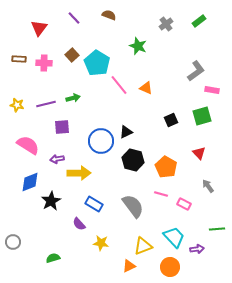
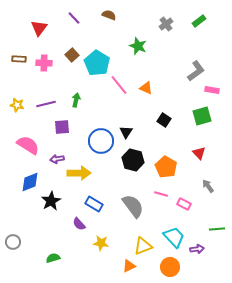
green arrow at (73, 98): moved 3 px right, 2 px down; rotated 64 degrees counterclockwise
black square at (171, 120): moved 7 px left; rotated 32 degrees counterclockwise
black triangle at (126, 132): rotated 32 degrees counterclockwise
